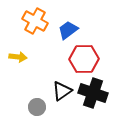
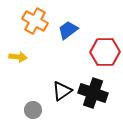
red hexagon: moved 21 px right, 7 px up
gray circle: moved 4 px left, 3 px down
